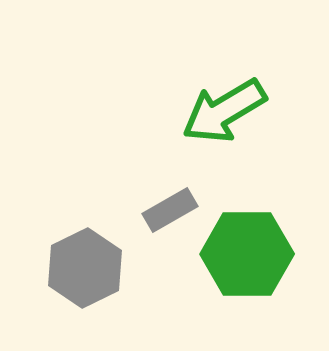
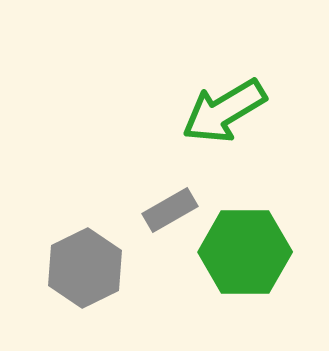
green hexagon: moved 2 px left, 2 px up
